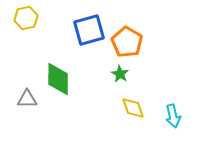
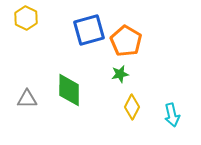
yellow hexagon: rotated 20 degrees counterclockwise
orange pentagon: moved 1 px left, 1 px up
green star: rotated 30 degrees clockwise
green diamond: moved 11 px right, 11 px down
yellow diamond: moved 1 px left, 1 px up; rotated 45 degrees clockwise
cyan arrow: moved 1 px left, 1 px up
